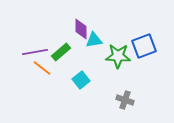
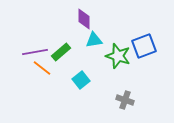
purple diamond: moved 3 px right, 10 px up
green star: rotated 15 degrees clockwise
